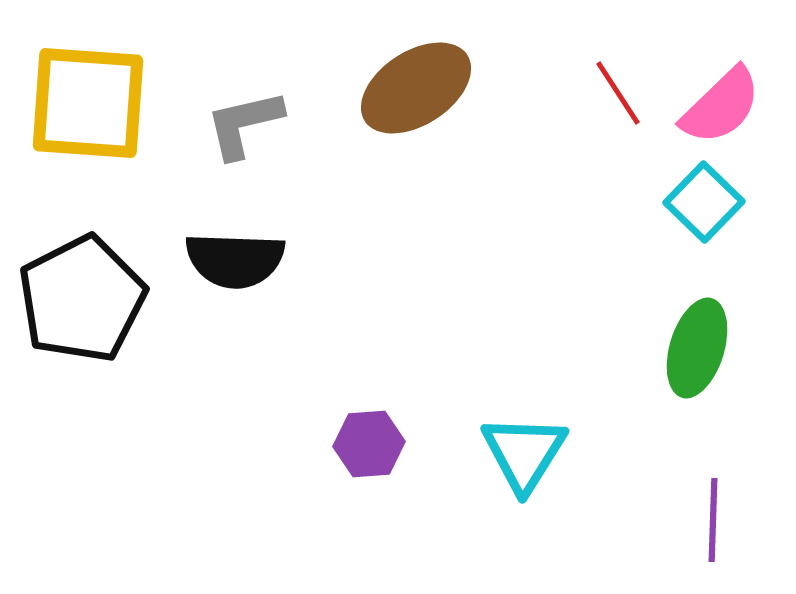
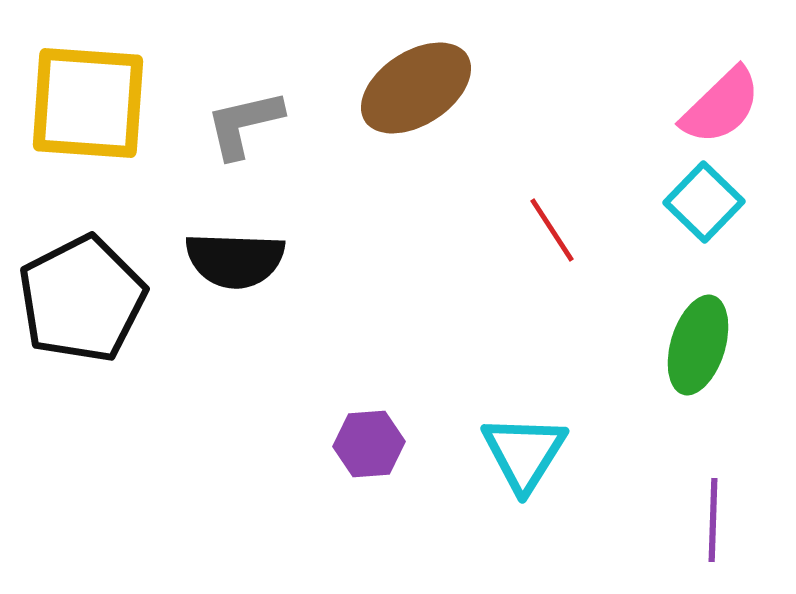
red line: moved 66 px left, 137 px down
green ellipse: moved 1 px right, 3 px up
